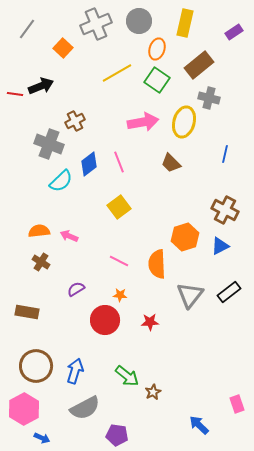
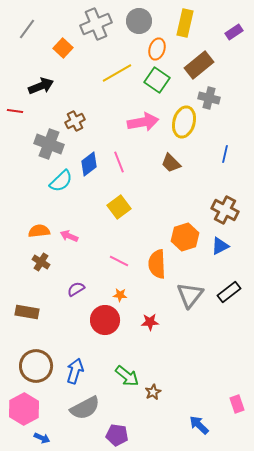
red line at (15, 94): moved 17 px down
